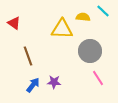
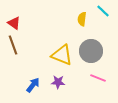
yellow semicircle: moved 1 px left, 2 px down; rotated 88 degrees counterclockwise
yellow triangle: moved 26 px down; rotated 20 degrees clockwise
gray circle: moved 1 px right
brown line: moved 15 px left, 11 px up
pink line: rotated 35 degrees counterclockwise
purple star: moved 4 px right
